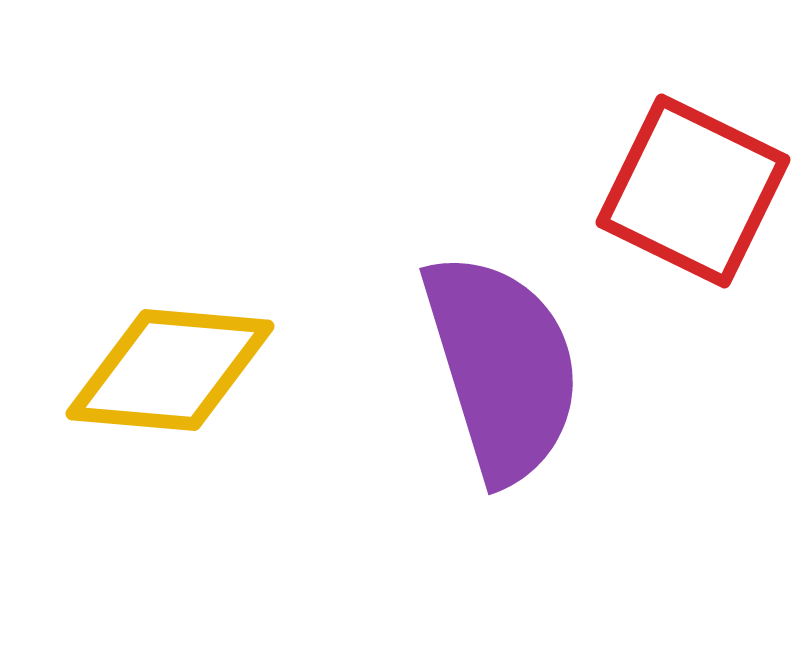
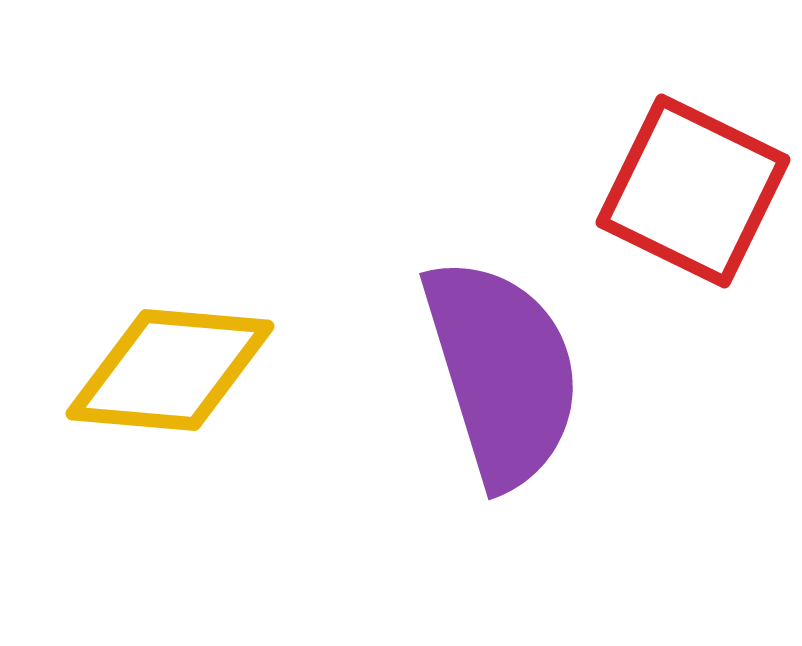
purple semicircle: moved 5 px down
